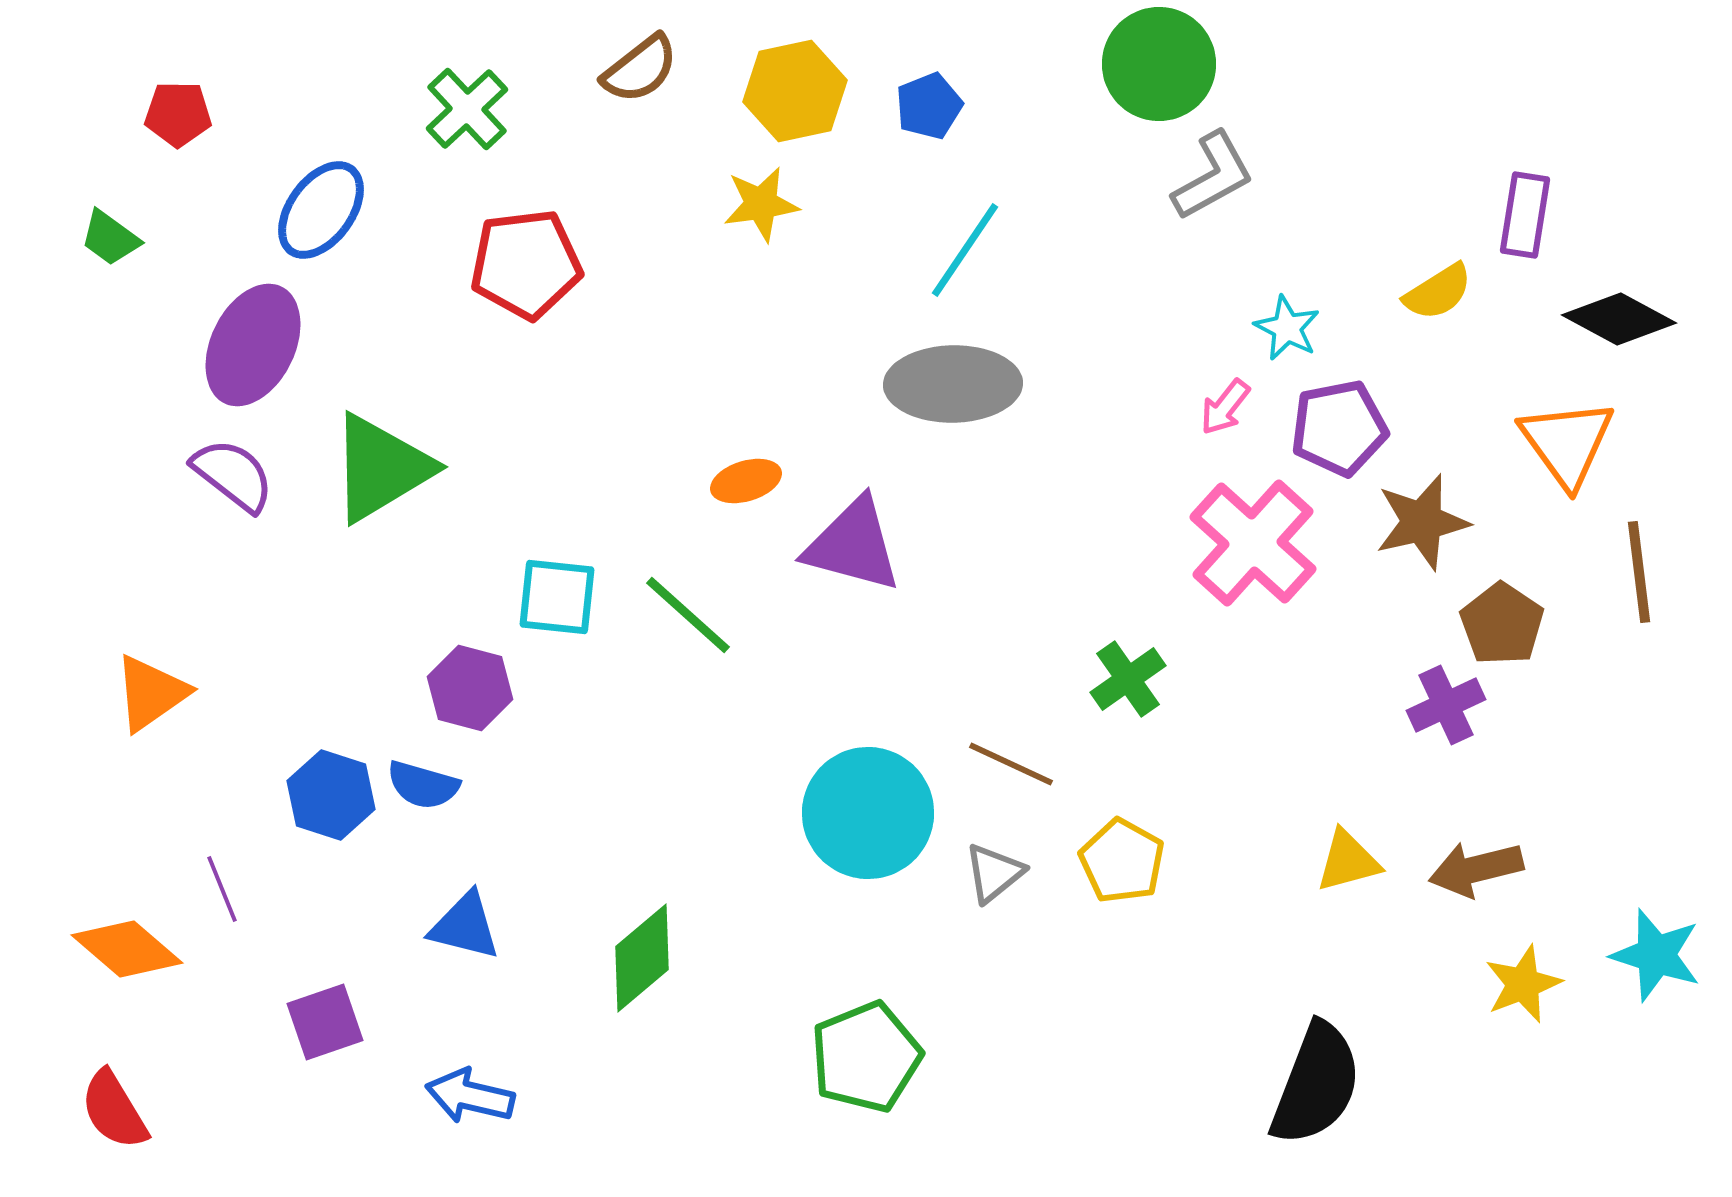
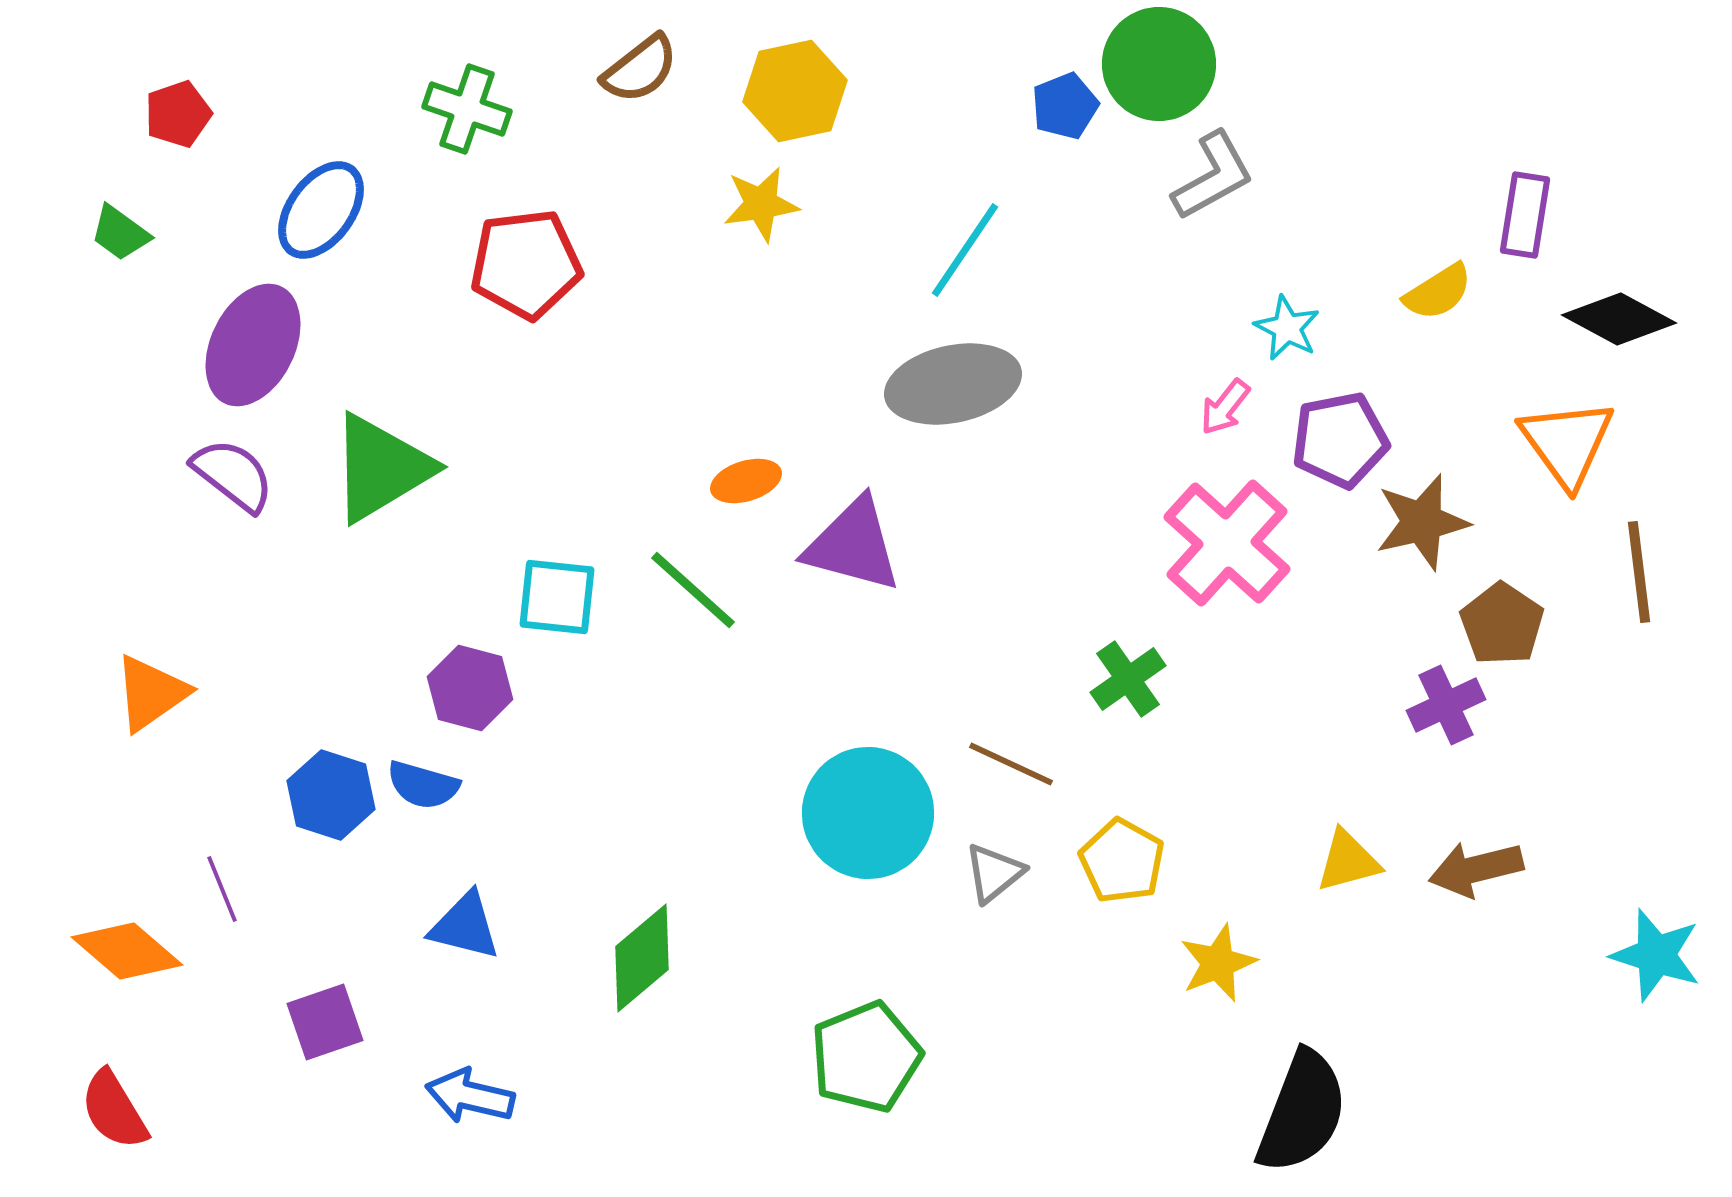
blue pentagon at (929, 106): moved 136 px right
green cross at (467, 109): rotated 28 degrees counterclockwise
red pentagon at (178, 114): rotated 20 degrees counterclockwise
green trapezoid at (110, 238): moved 10 px right, 5 px up
gray ellipse at (953, 384): rotated 11 degrees counterclockwise
purple pentagon at (1339, 428): moved 1 px right, 12 px down
pink cross at (1253, 543): moved 26 px left
green line at (688, 615): moved 5 px right, 25 px up
orange diamond at (127, 949): moved 2 px down
yellow star at (1523, 984): moved 305 px left, 21 px up
black semicircle at (1316, 1084): moved 14 px left, 28 px down
